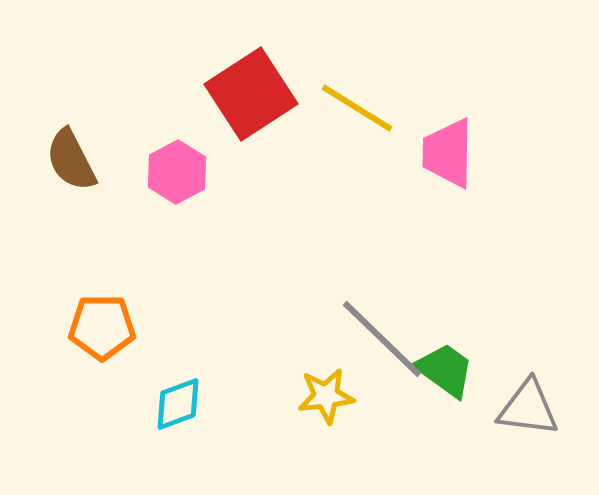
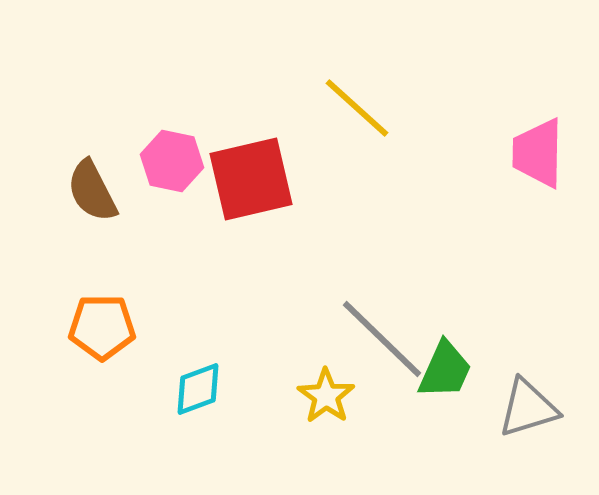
red square: moved 85 px down; rotated 20 degrees clockwise
yellow line: rotated 10 degrees clockwise
pink trapezoid: moved 90 px right
brown semicircle: moved 21 px right, 31 px down
pink hexagon: moved 5 px left, 11 px up; rotated 20 degrees counterclockwise
green trapezoid: rotated 78 degrees clockwise
yellow star: rotated 30 degrees counterclockwise
cyan diamond: moved 20 px right, 15 px up
gray triangle: rotated 24 degrees counterclockwise
